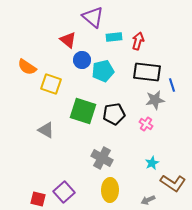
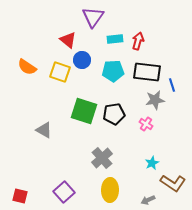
purple triangle: rotated 25 degrees clockwise
cyan rectangle: moved 1 px right, 2 px down
cyan pentagon: moved 10 px right; rotated 10 degrees clockwise
yellow square: moved 9 px right, 12 px up
green square: moved 1 px right
gray triangle: moved 2 px left
gray cross: rotated 20 degrees clockwise
red square: moved 18 px left, 3 px up
